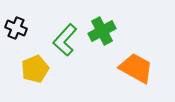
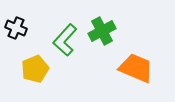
orange trapezoid: rotated 6 degrees counterclockwise
